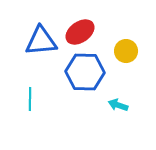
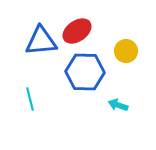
red ellipse: moved 3 px left, 1 px up
cyan line: rotated 15 degrees counterclockwise
